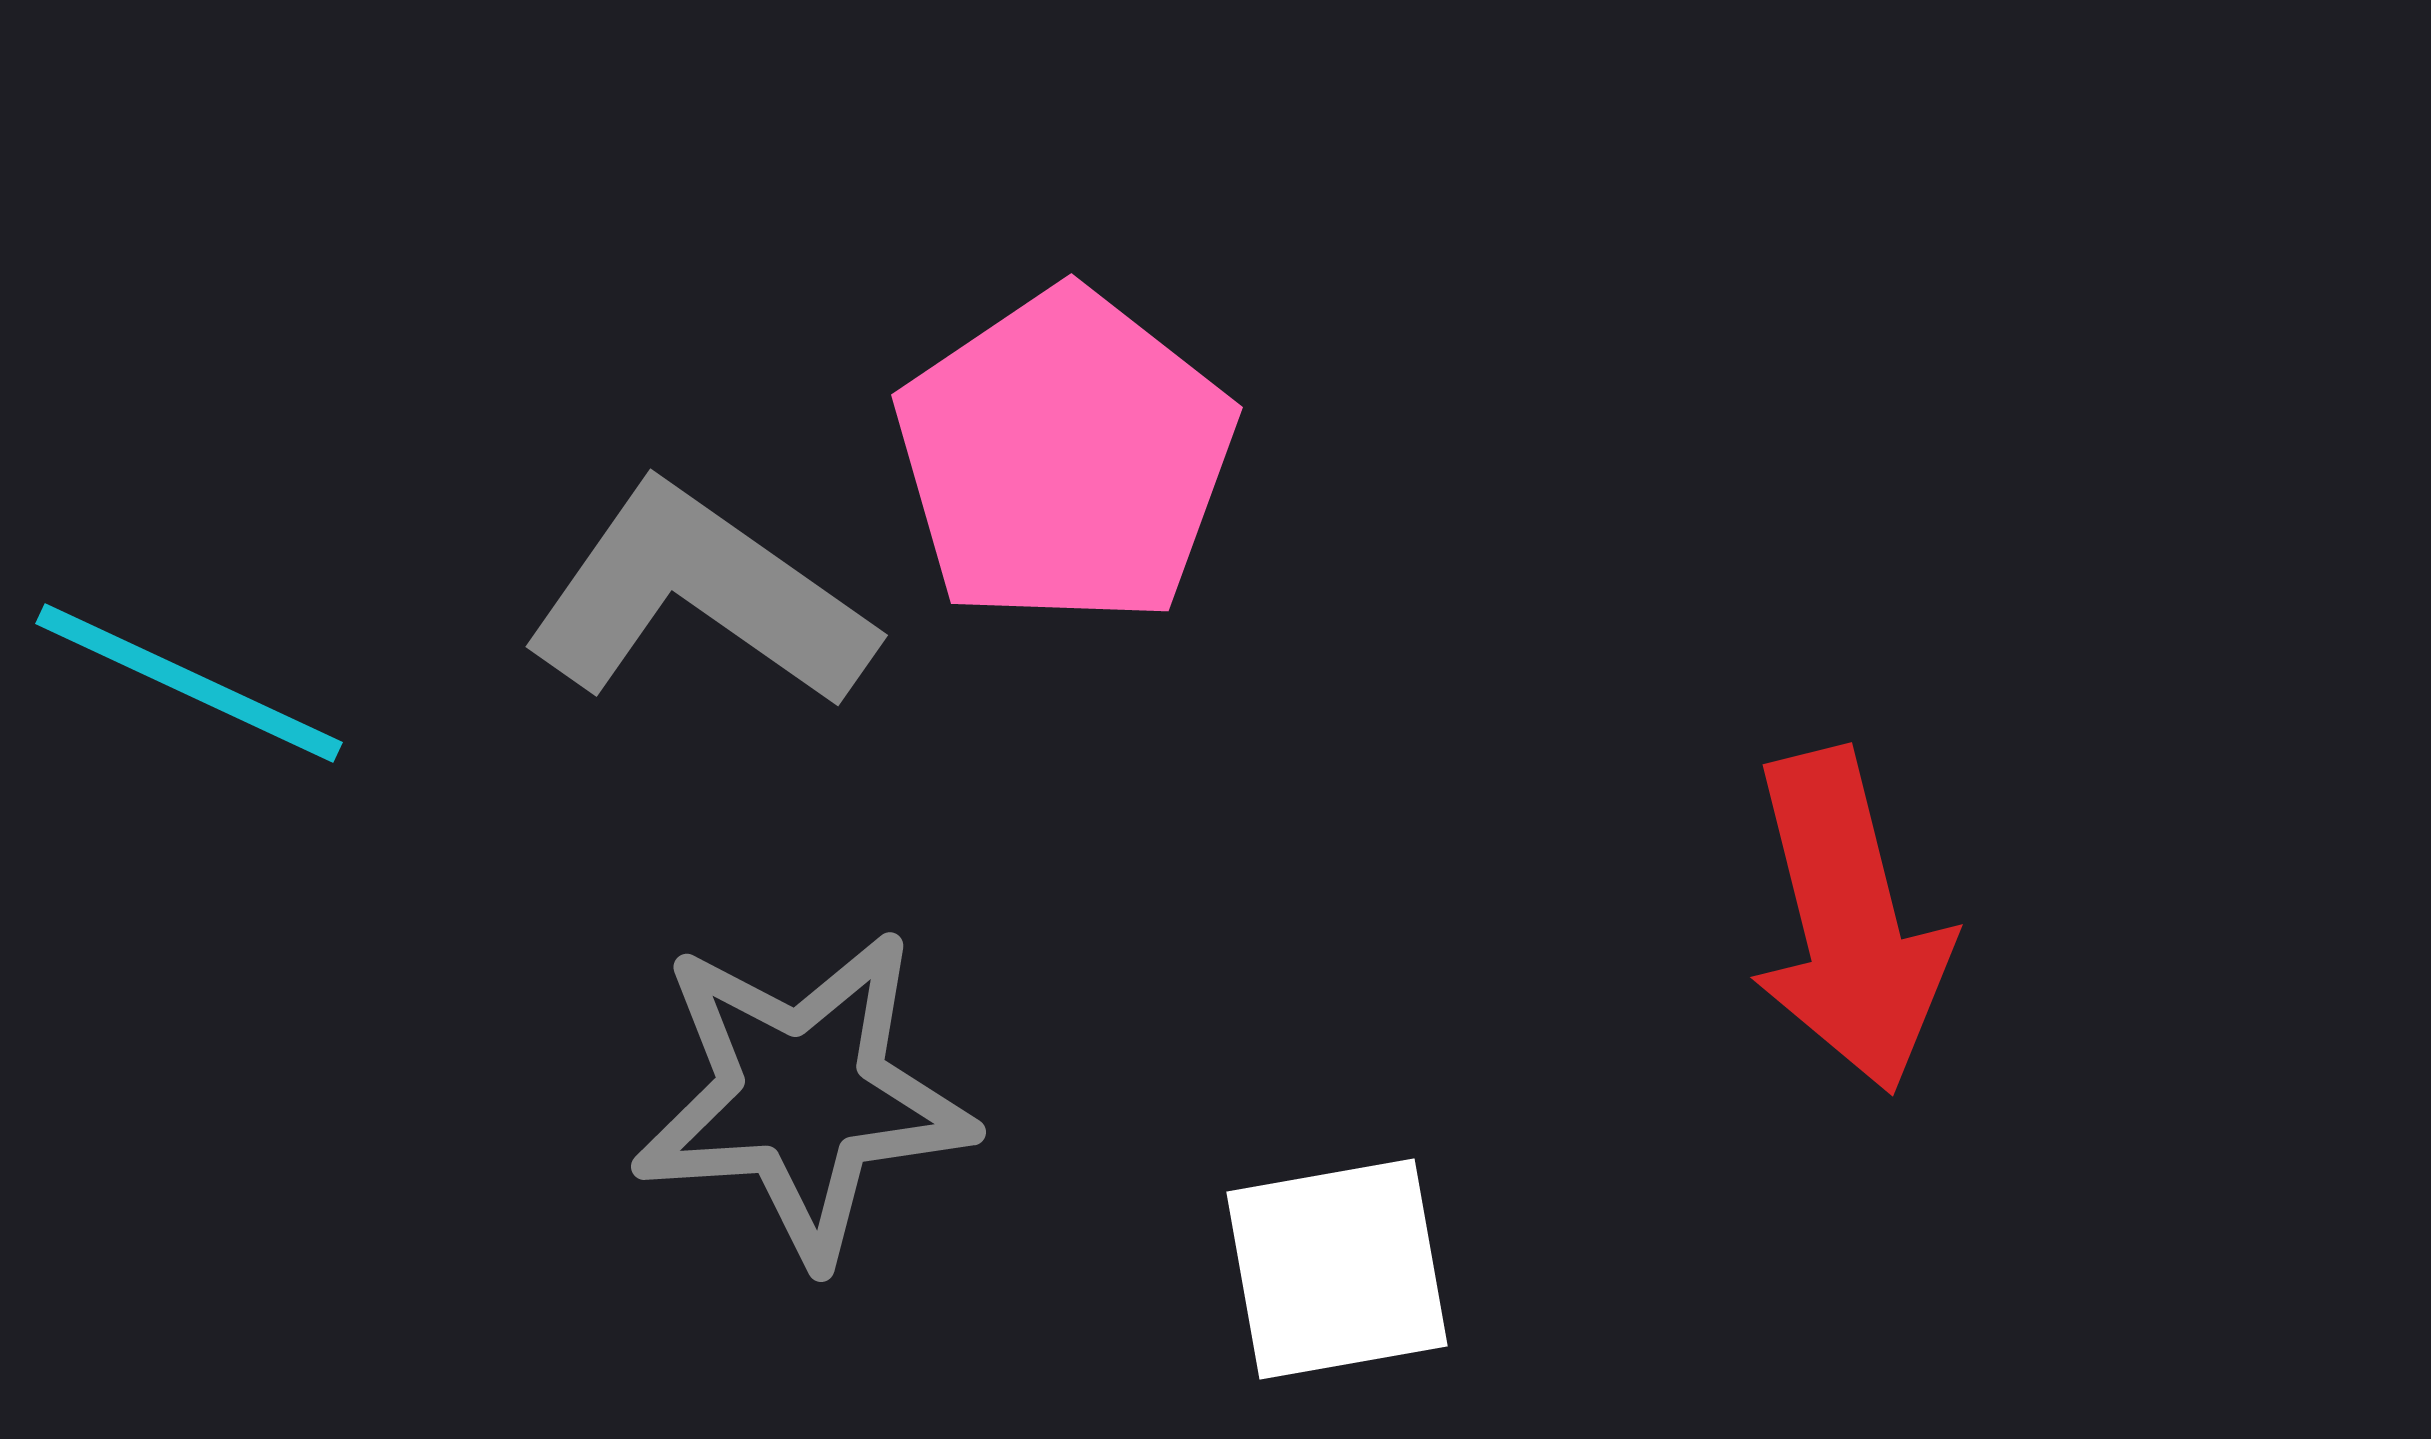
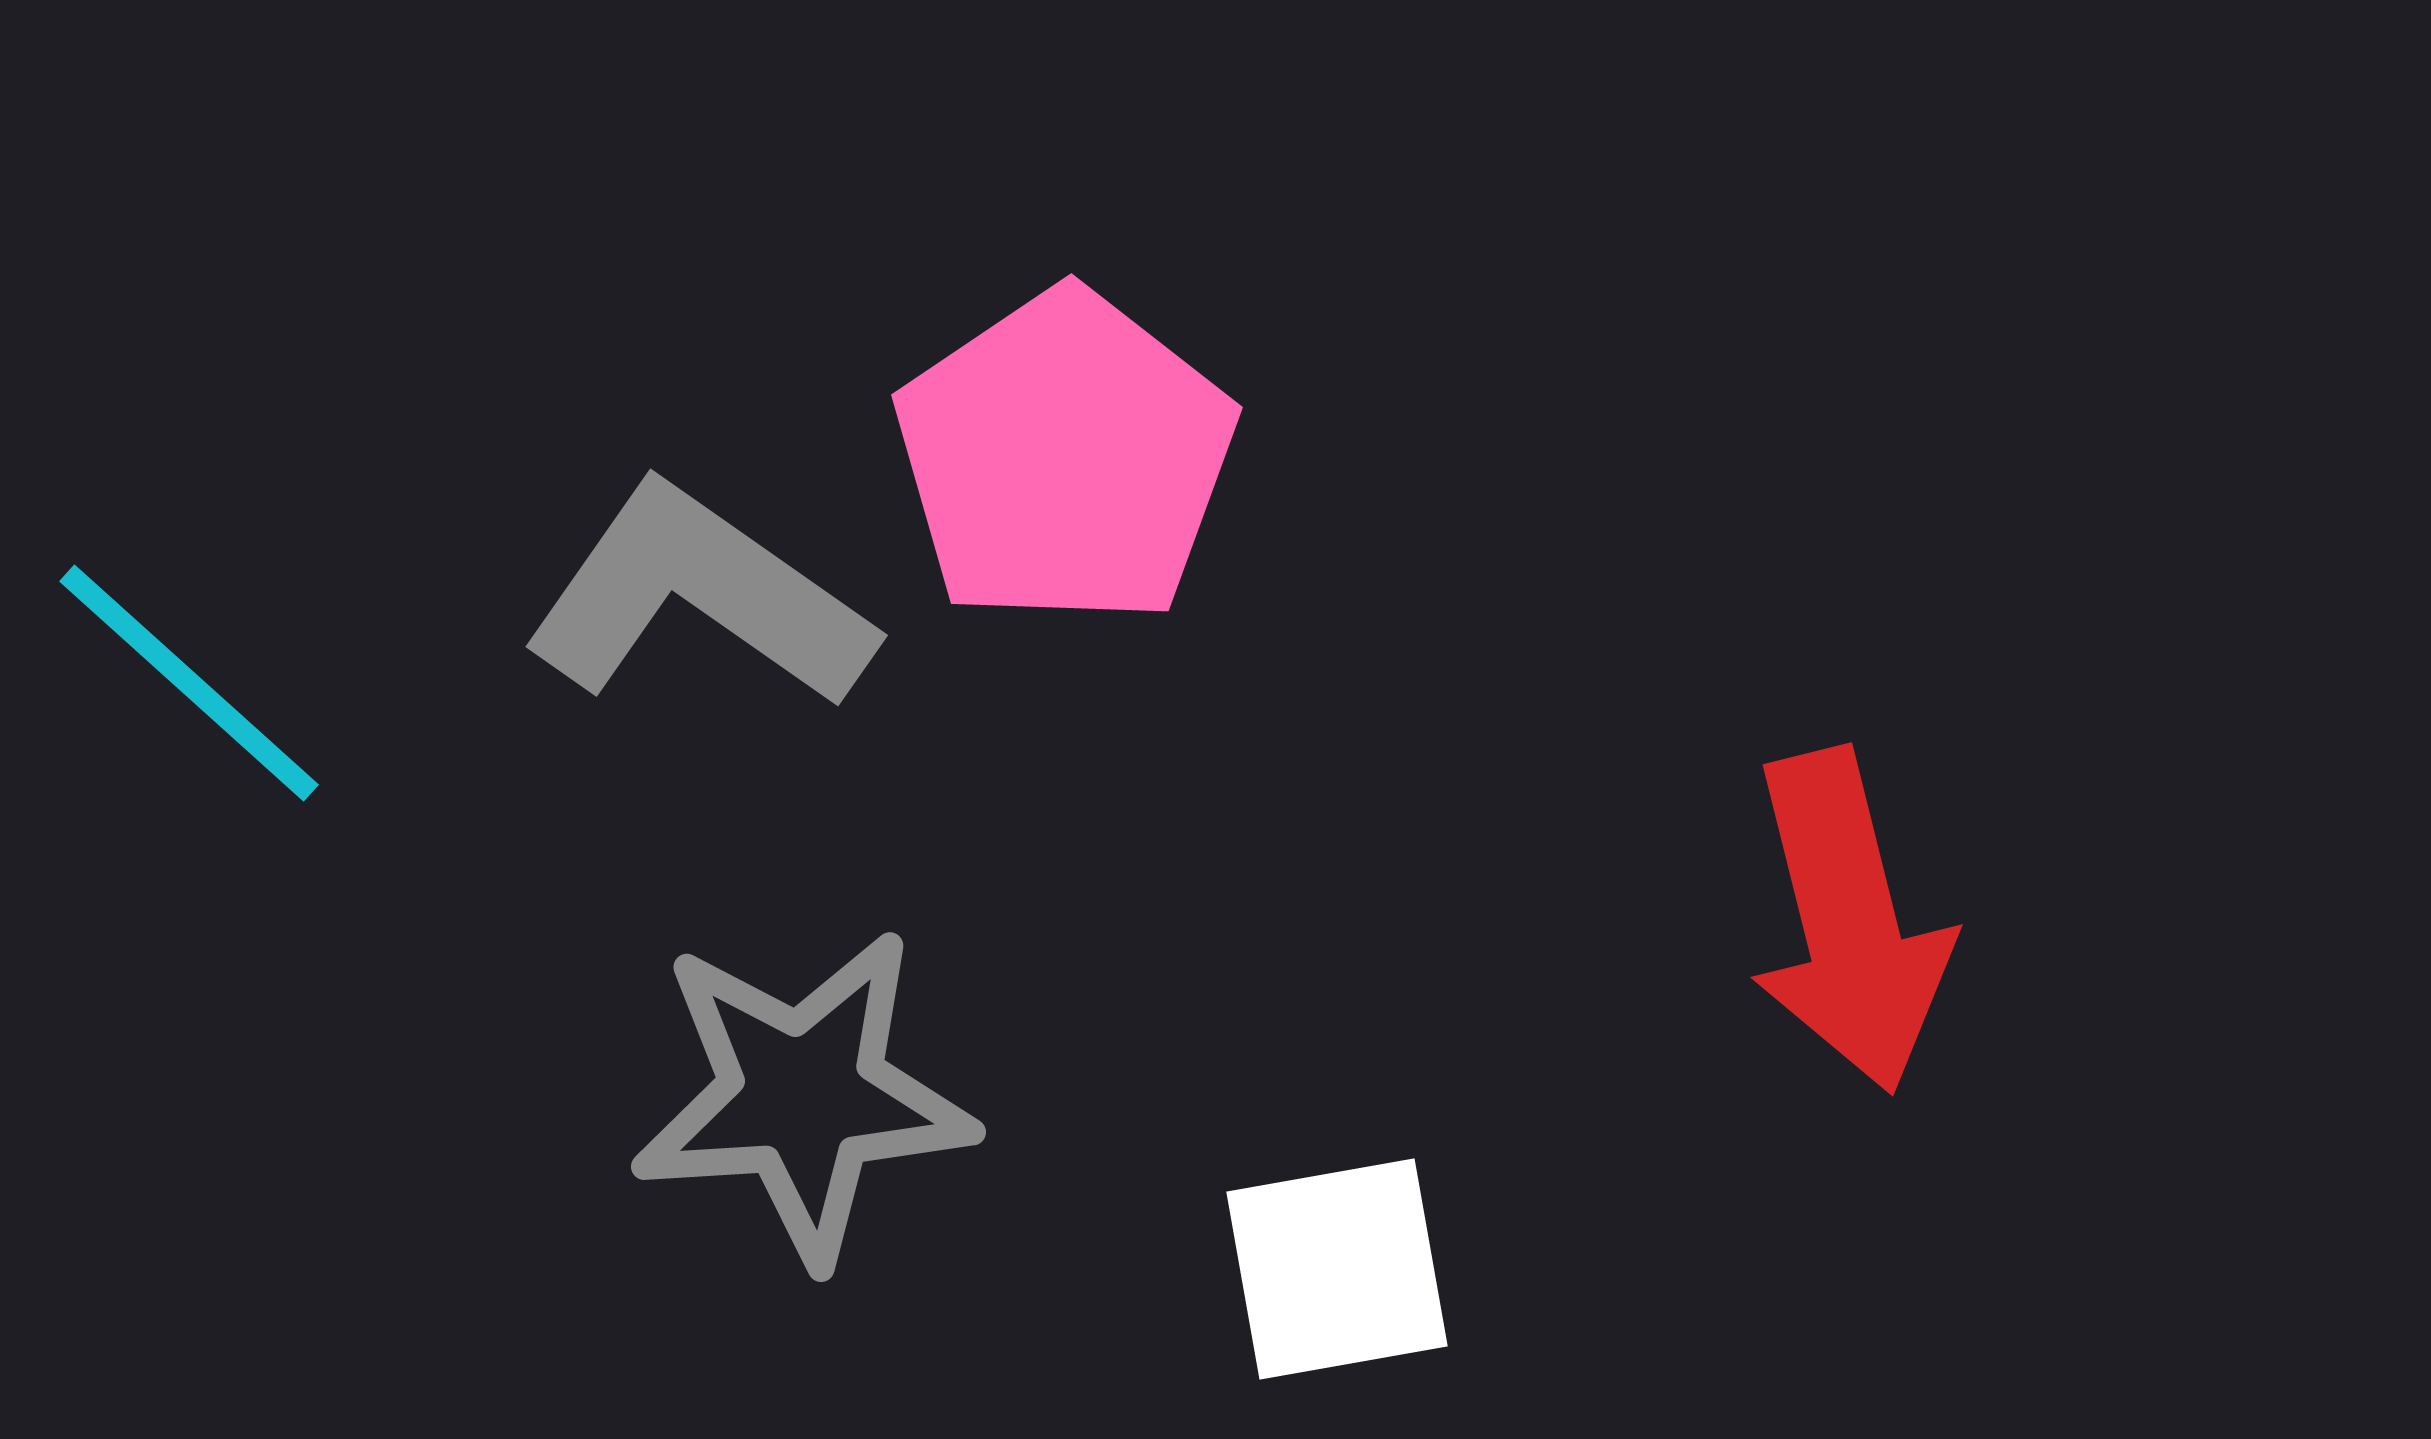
cyan line: rotated 17 degrees clockwise
